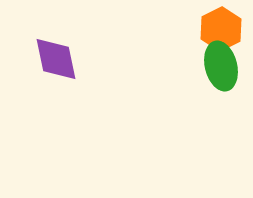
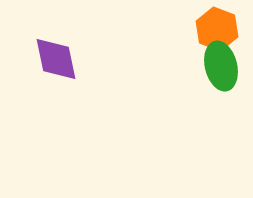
orange hexagon: moved 4 px left; rotated 12 degrees counterclockwise
